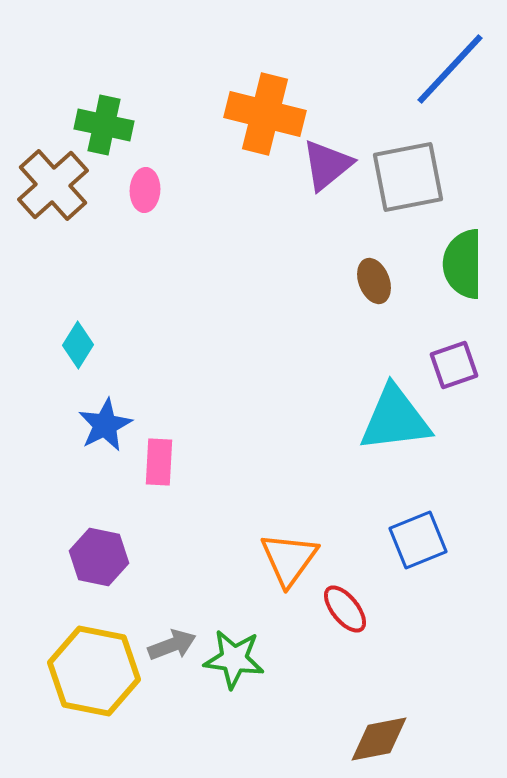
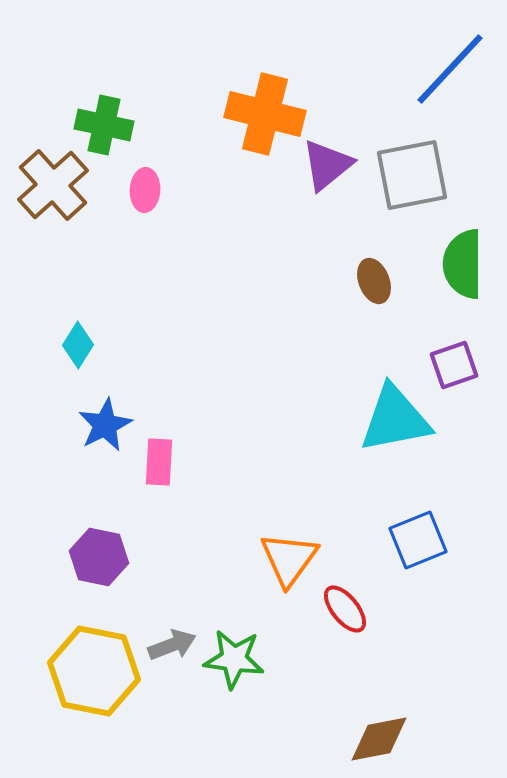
gray square: moved 4 px right, 2 px up
cyan triangle: rotated 4 degrees counterclockwise
